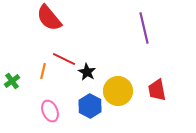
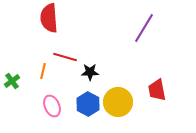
red semicircle: rotated 36 degrees clockwise
purple line: rotated 44 degrees clockwise
red line: moved 1 px right, 2 px up; rotated 10 degrees counterclockwise
black star: moved 3 px right; rotated 30 degrees counterclockwise
yellow circle: moved 11 px down
blue hexagon: moved 2 px left, 2 px up
pink ellipse: moved 2 px right, 5 px up
